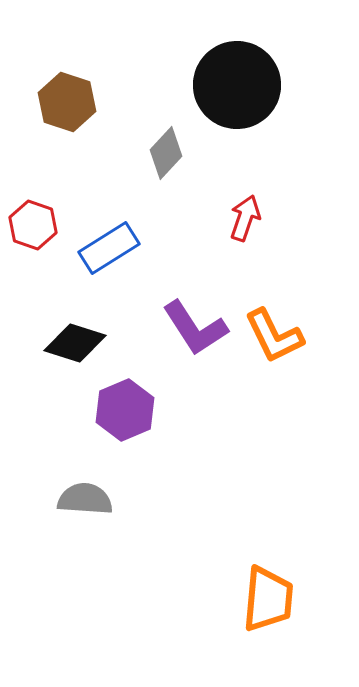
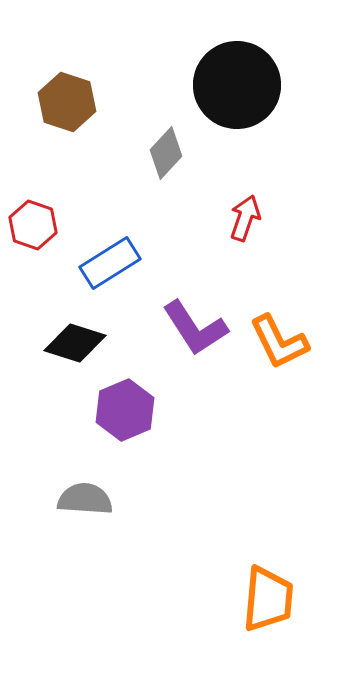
blue rectangle: moved 1 px right, 15 px down
orange L-shape: moved 5 px right, 6 px down
